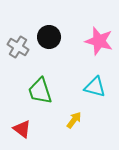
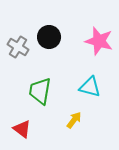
cyan triangle: moved 5 px left
green trapezoid: rotated 28 degrees clockwise
